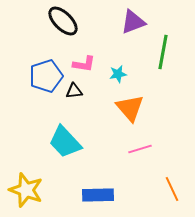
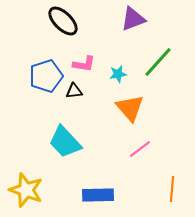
purple triangle: moved 3 px up
green line: moved 5 px left, 10 px down; rotated 32 degrees clockwise
pink line: rotated 20 degrees counterclockwise
orange line: rotated 30 degrees clockwise
